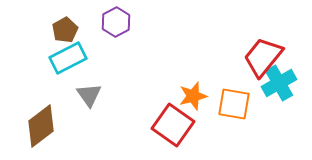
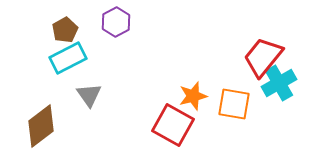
red square: rotated 6 degrees counterclockwise
